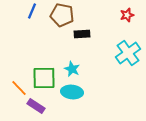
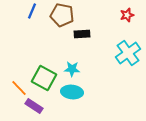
cyan star: rotated 21 degrees counterclockwise
green square: rotated 30 degrees clockwise
purple rectangle: moved 2 px left
